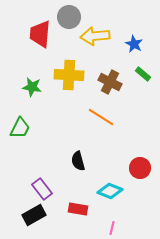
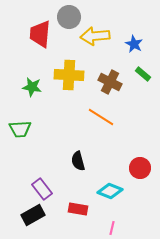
green trapezoid: moved 1 px down; rotated 60 degrees clockwise
black rectangle: moved 1 px left
